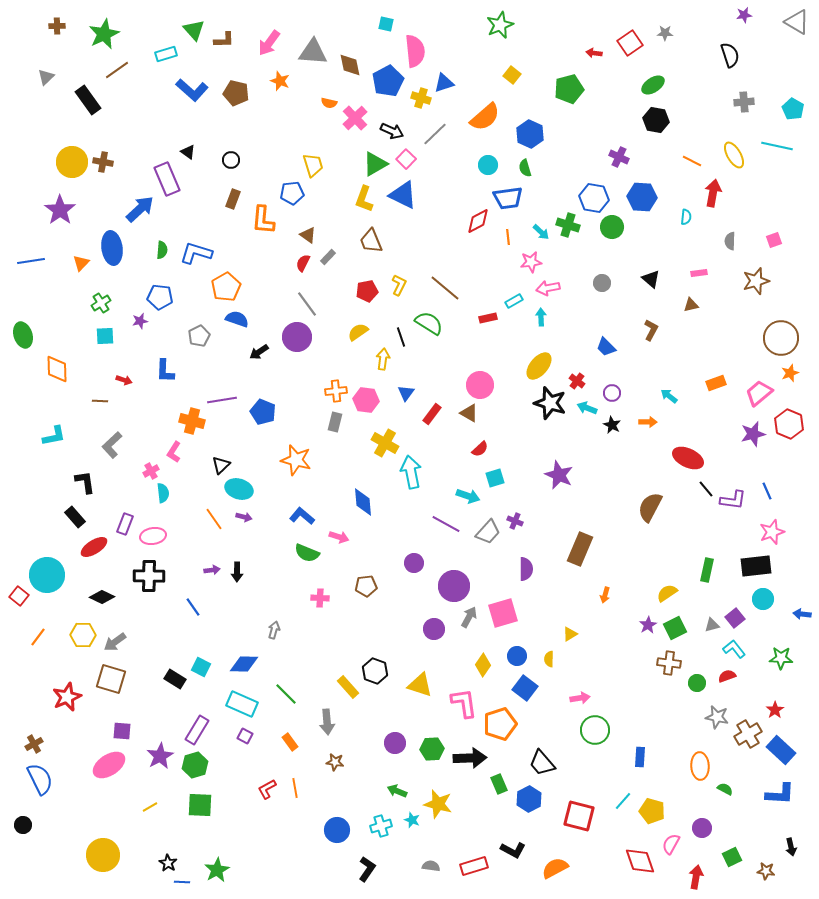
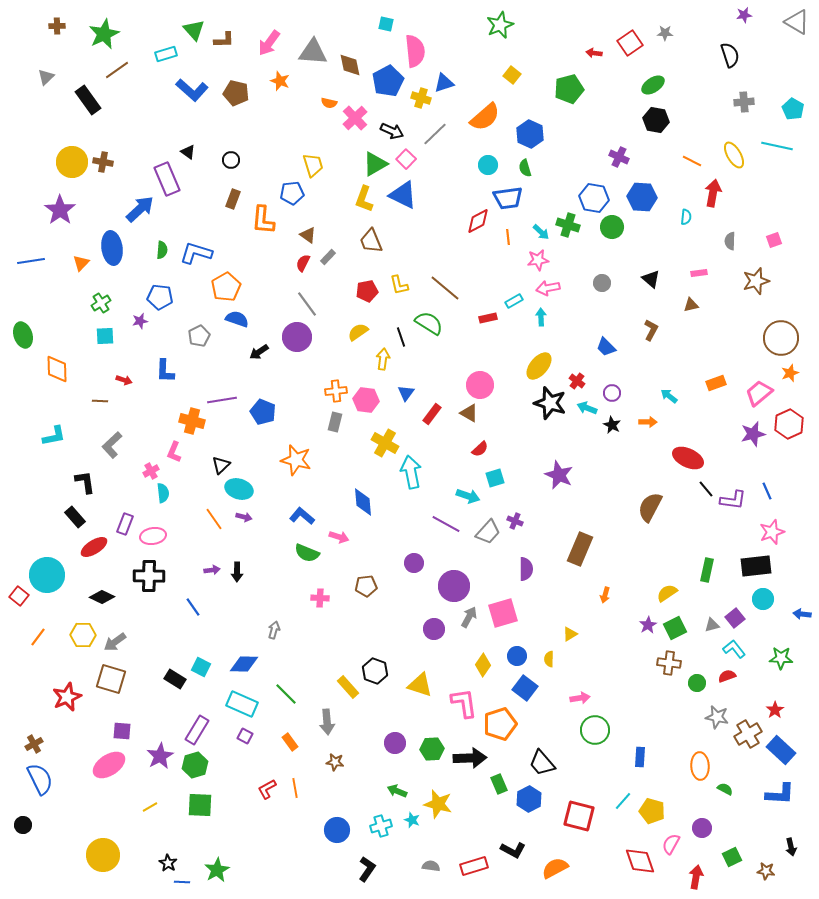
pink star at (531, 262): moved 7 px right, 2 px up
yellow L-shape at (399, 285): rotated 140 degrees clockwise
red hexagon at (789, 424): rotated 12 degrees clockwise
pink L-shape at (174, 452): rotated 10 degrees counterclockwise
